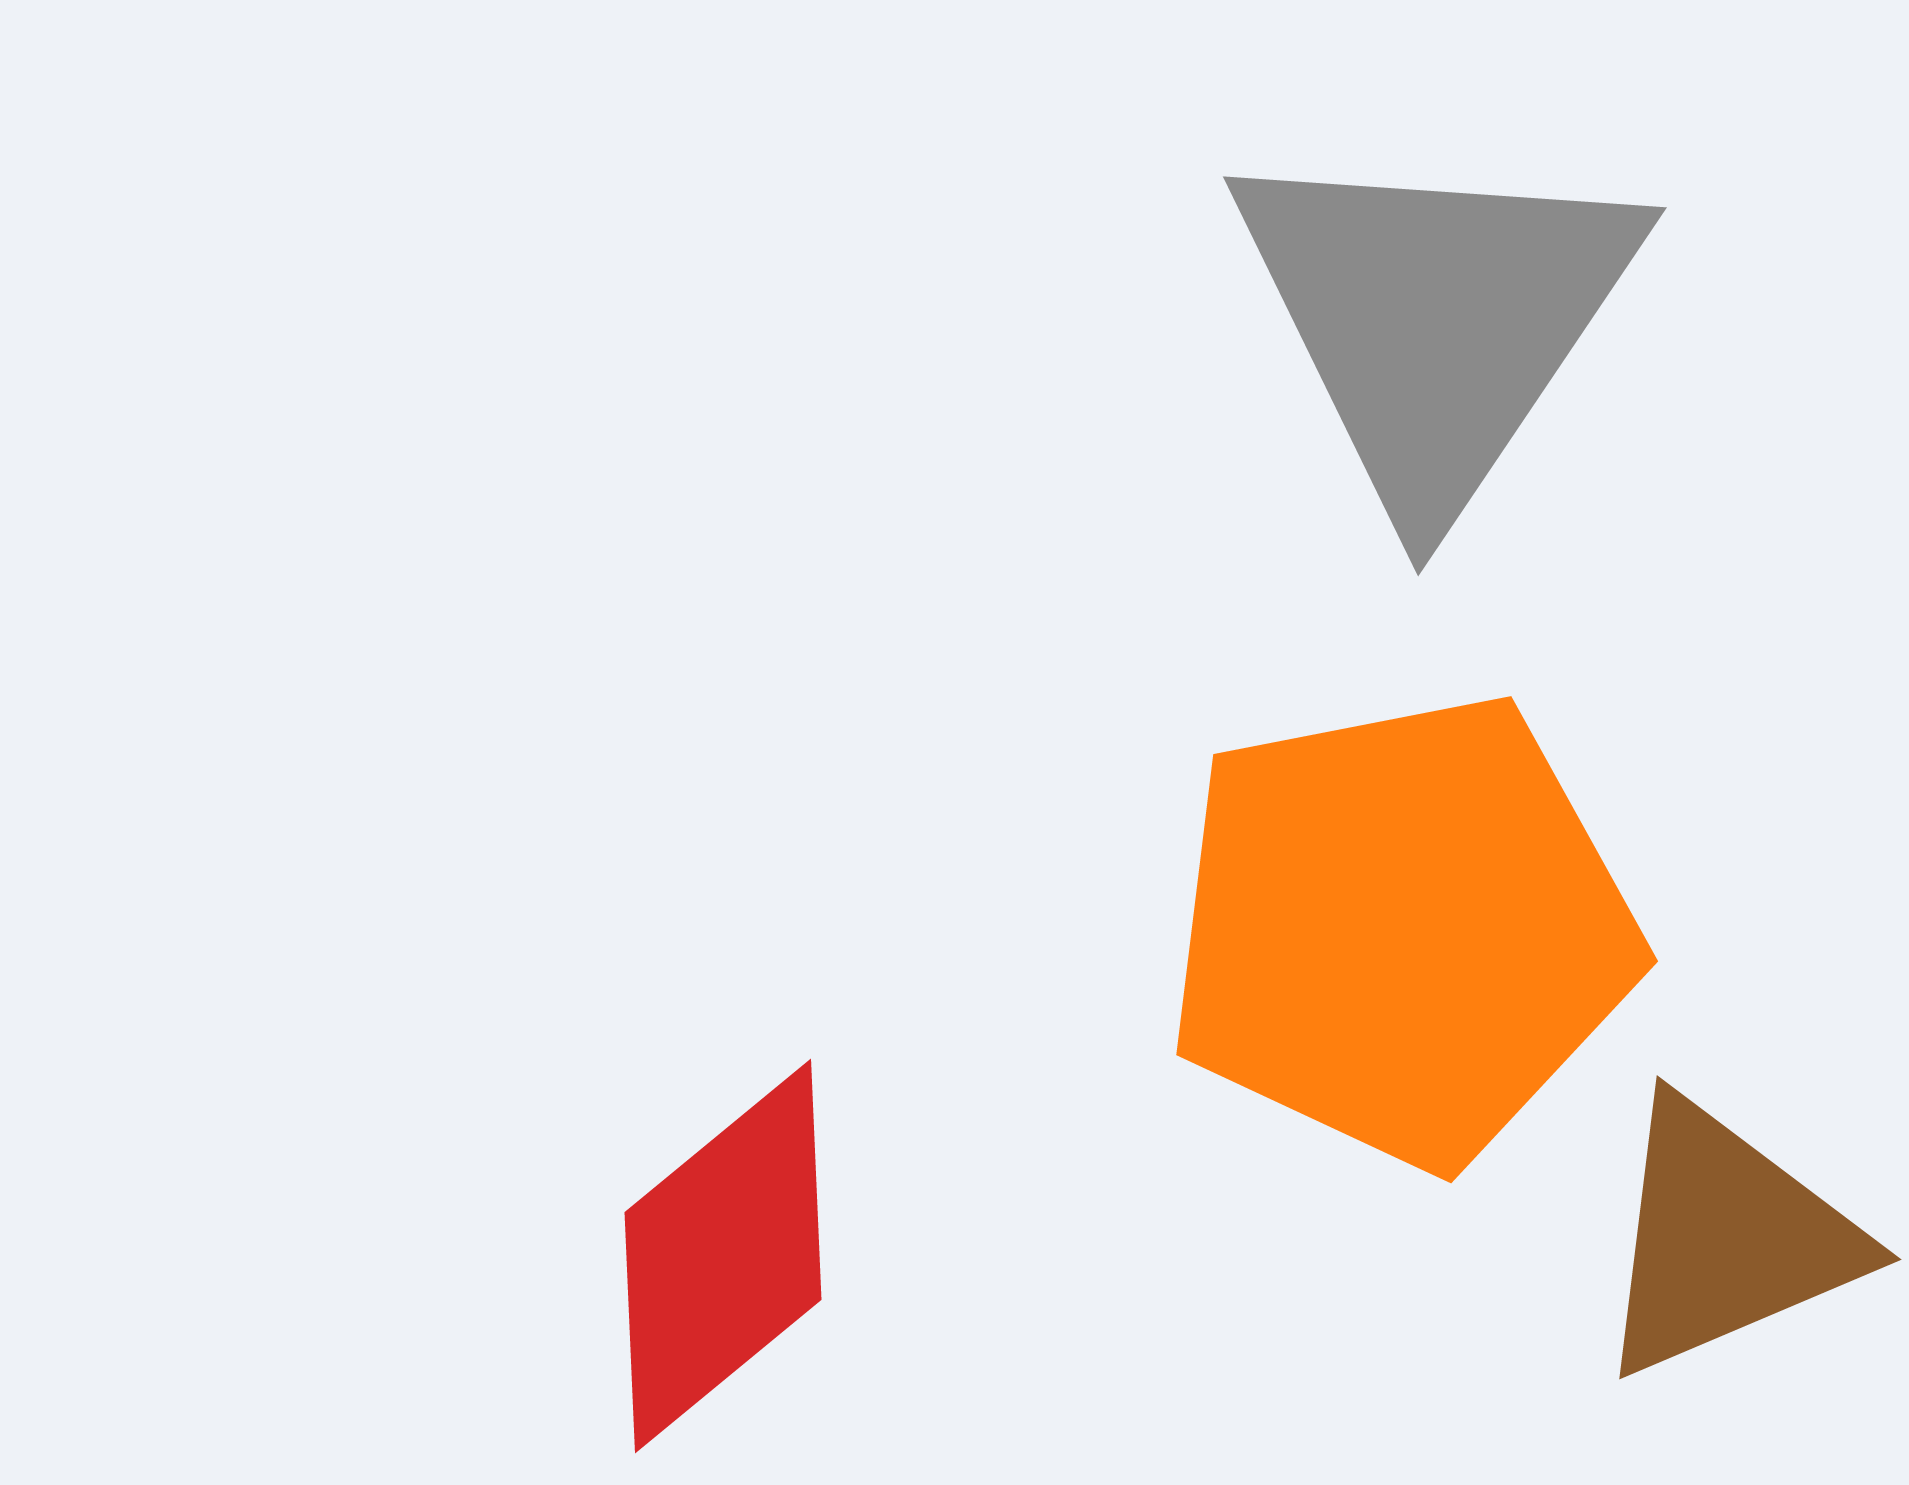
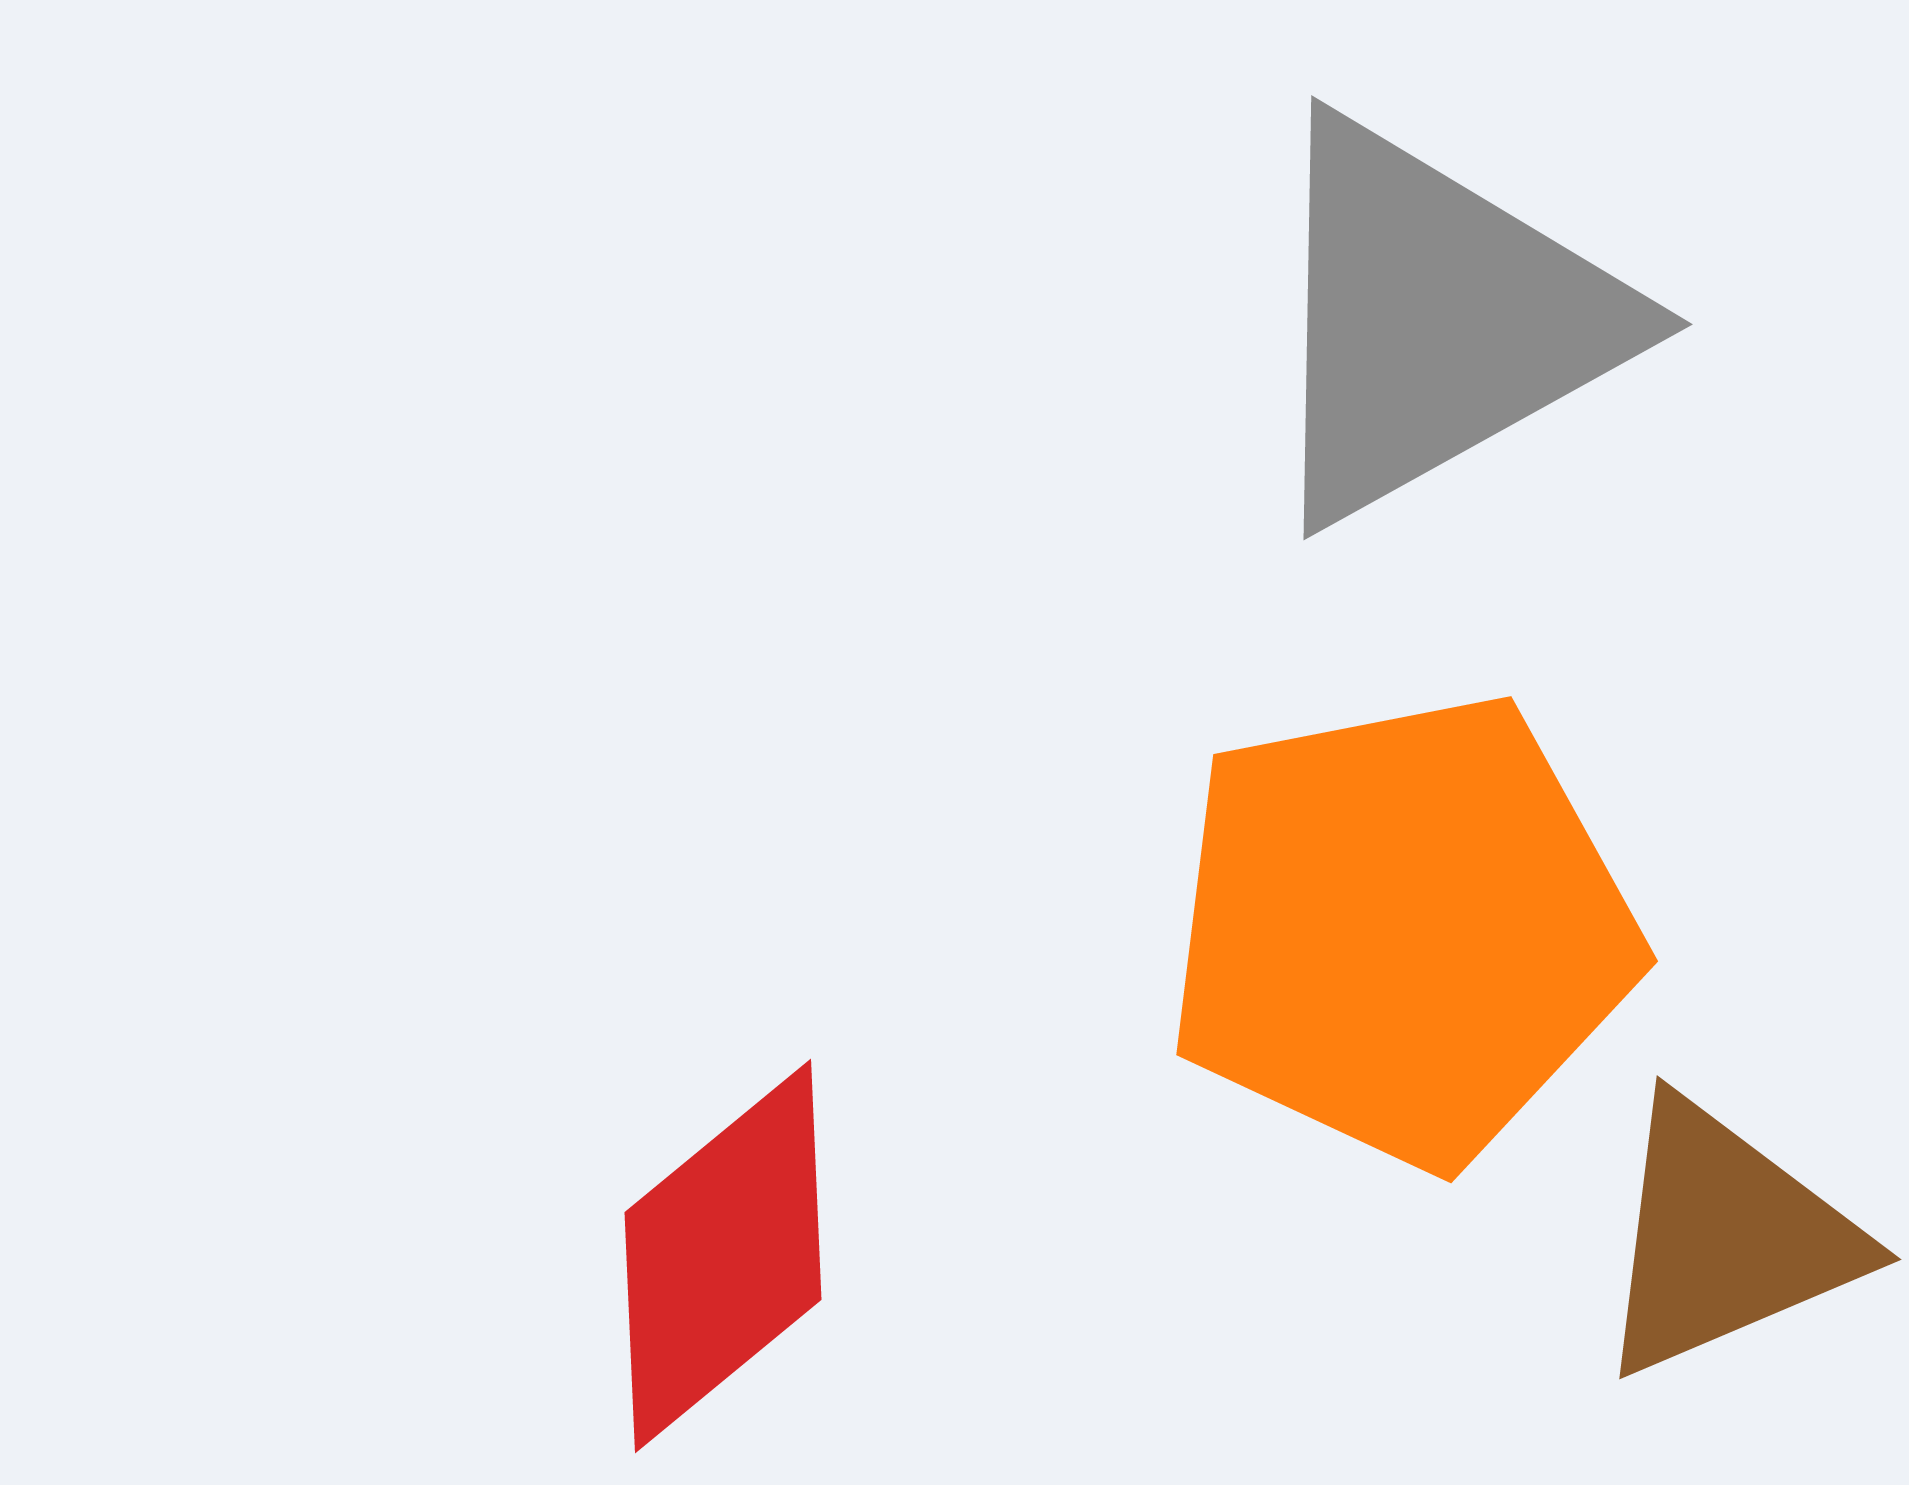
gray triangle: rotated 27 degrees clockwise
